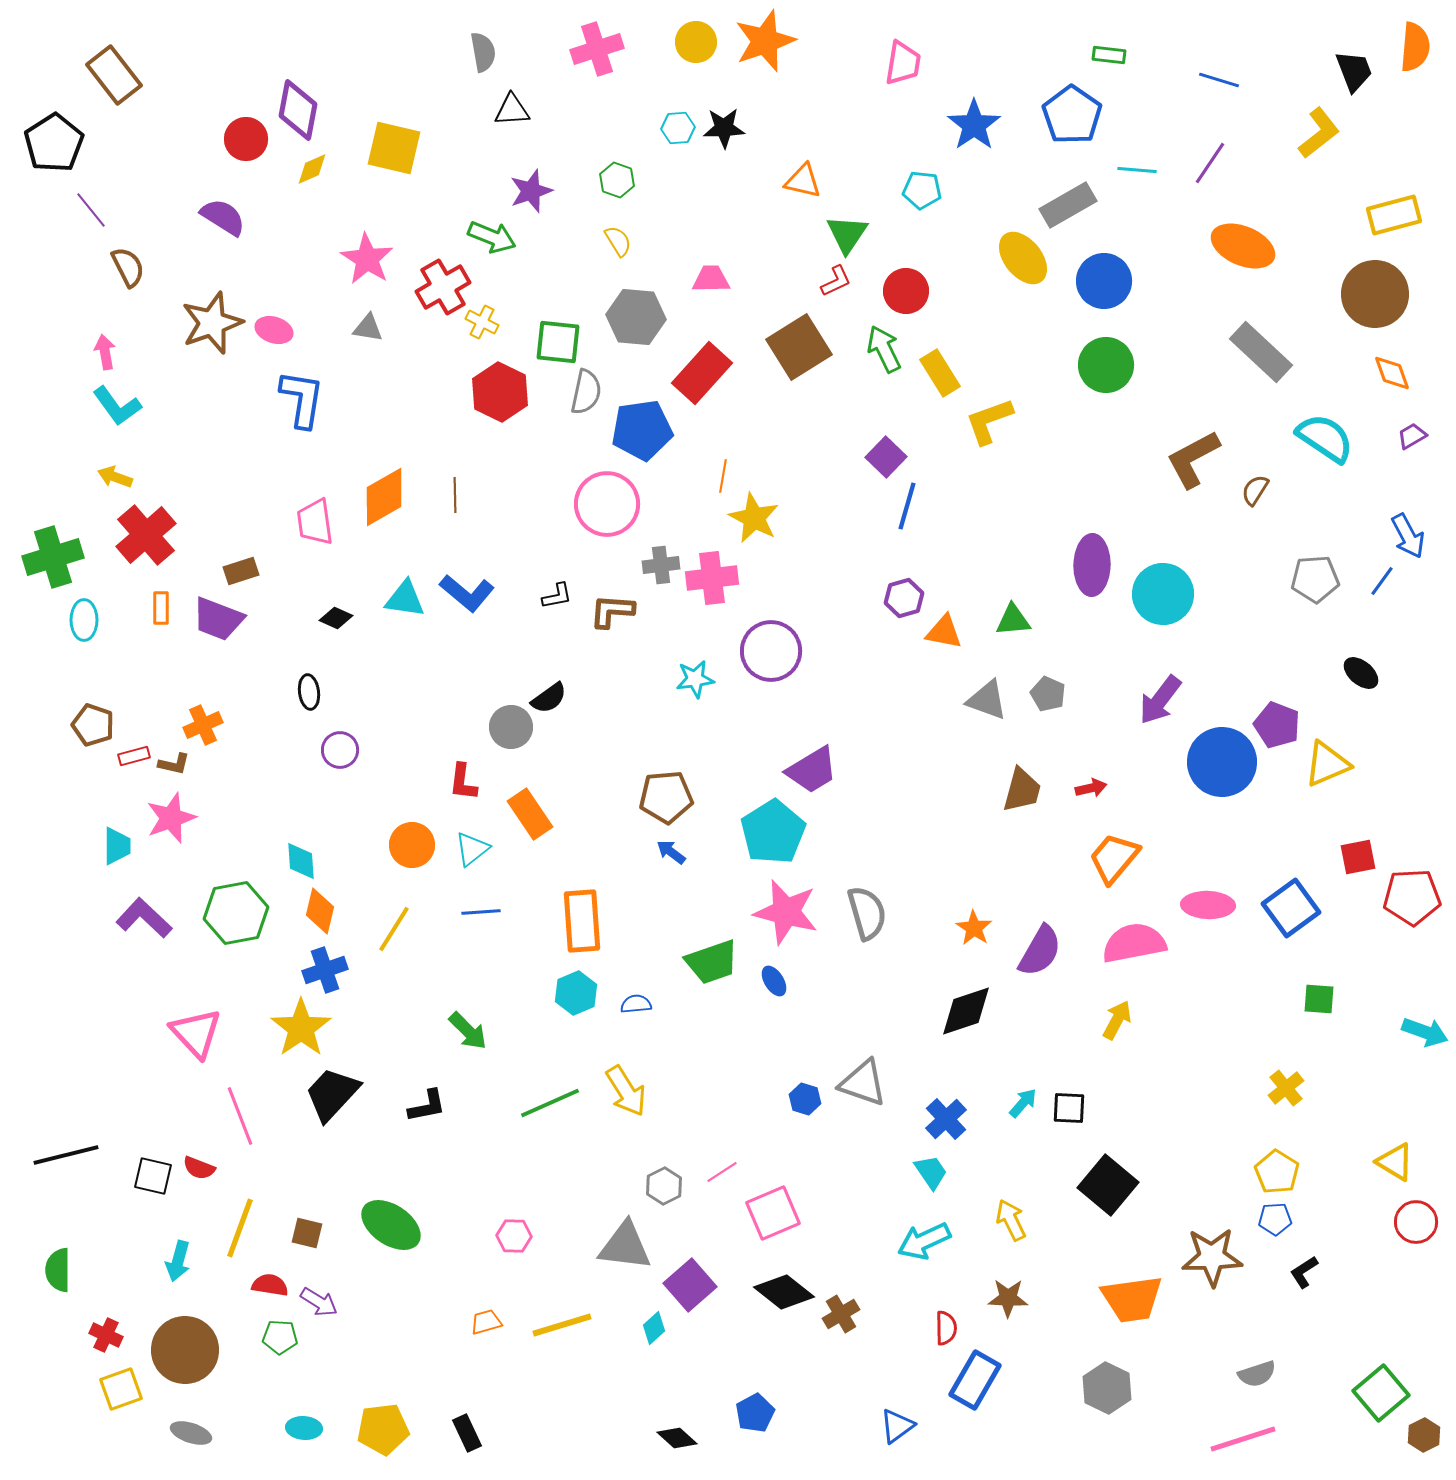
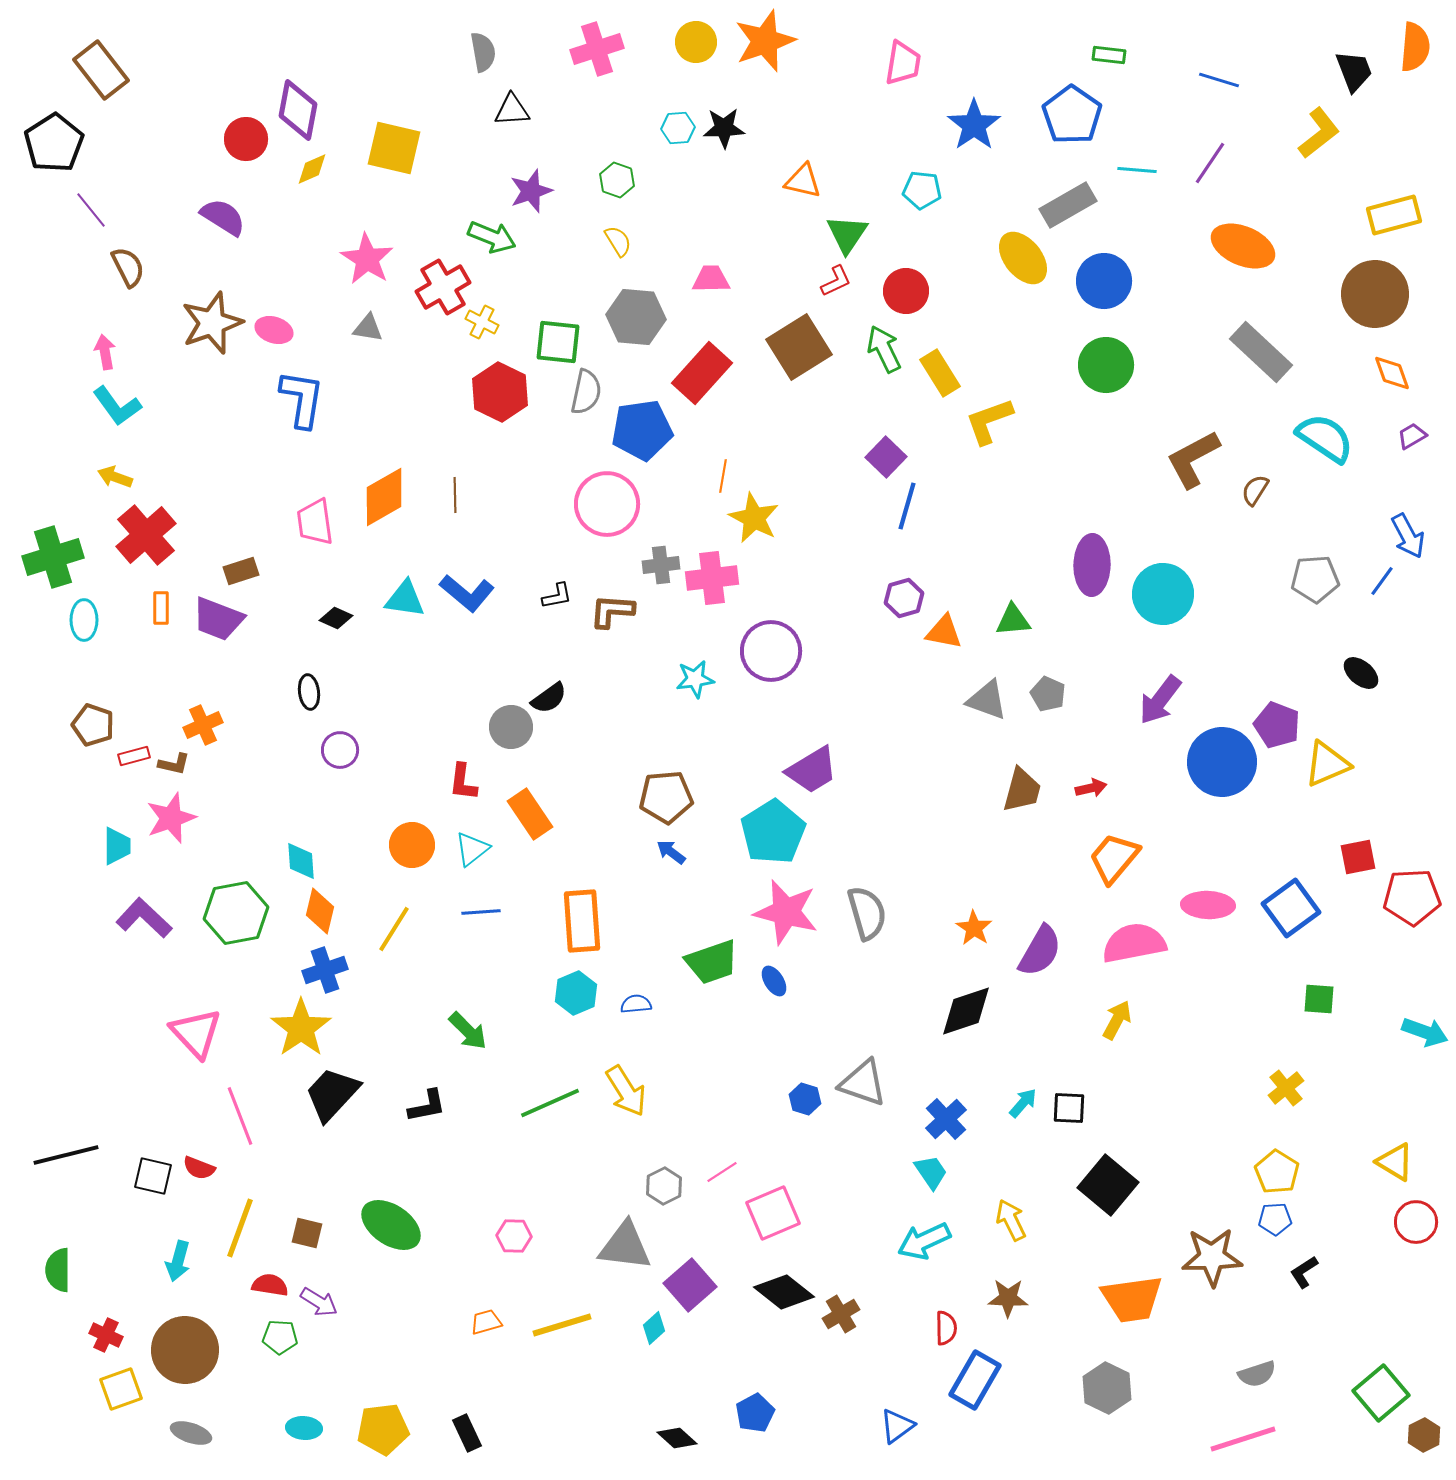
brown rectangle at (114, 75): moved 13 px left, 5 px up
